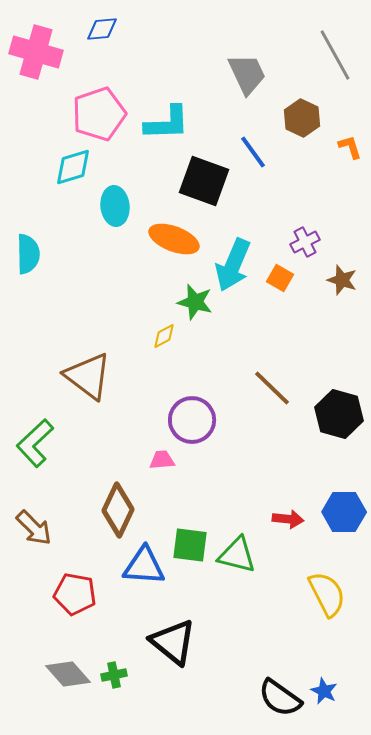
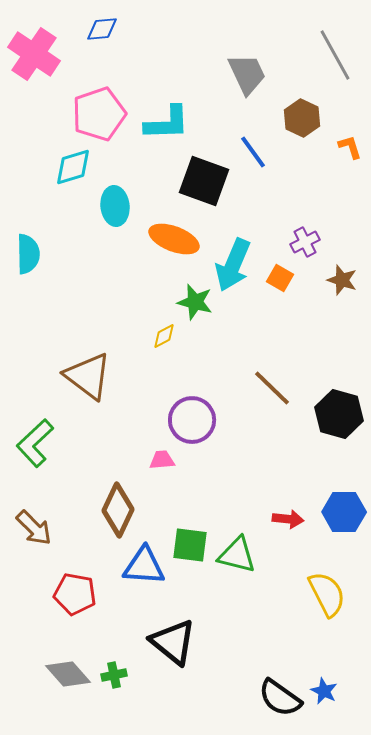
pink cross: moved 2 px left, 2 px down; rotated 18 degrees clockwise
